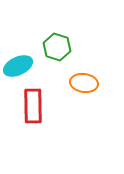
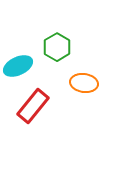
green hexagon: rotated 12 degrees clockwise
red rectangle: rotated 40 degrees clockwise
